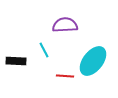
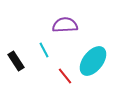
black rectangle: rotated 54 degrees clockwise
red line: rotated 48 degrees clockwise
